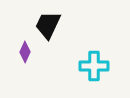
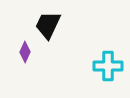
cyan cross: moved 14 px right
